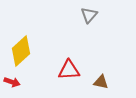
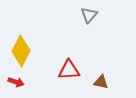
yellow diamond: rotated 20 degrees counterclockwise
red arrow: moved 4 px right
